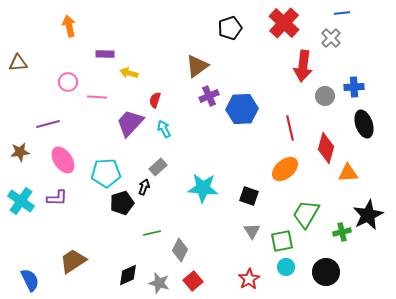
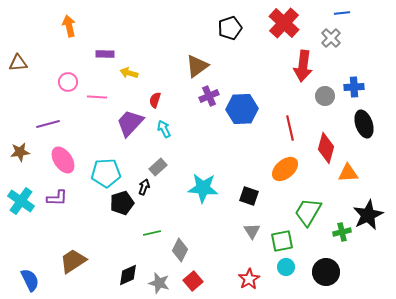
green trapezoid at (306, 214): moved 2 px right, 2 px up
